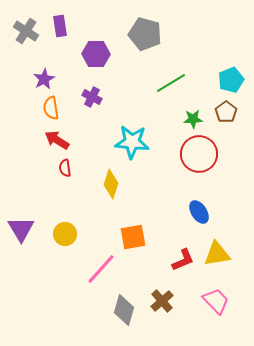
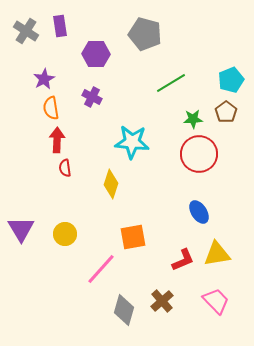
red arrow: rotated 60 degrees clockwise
